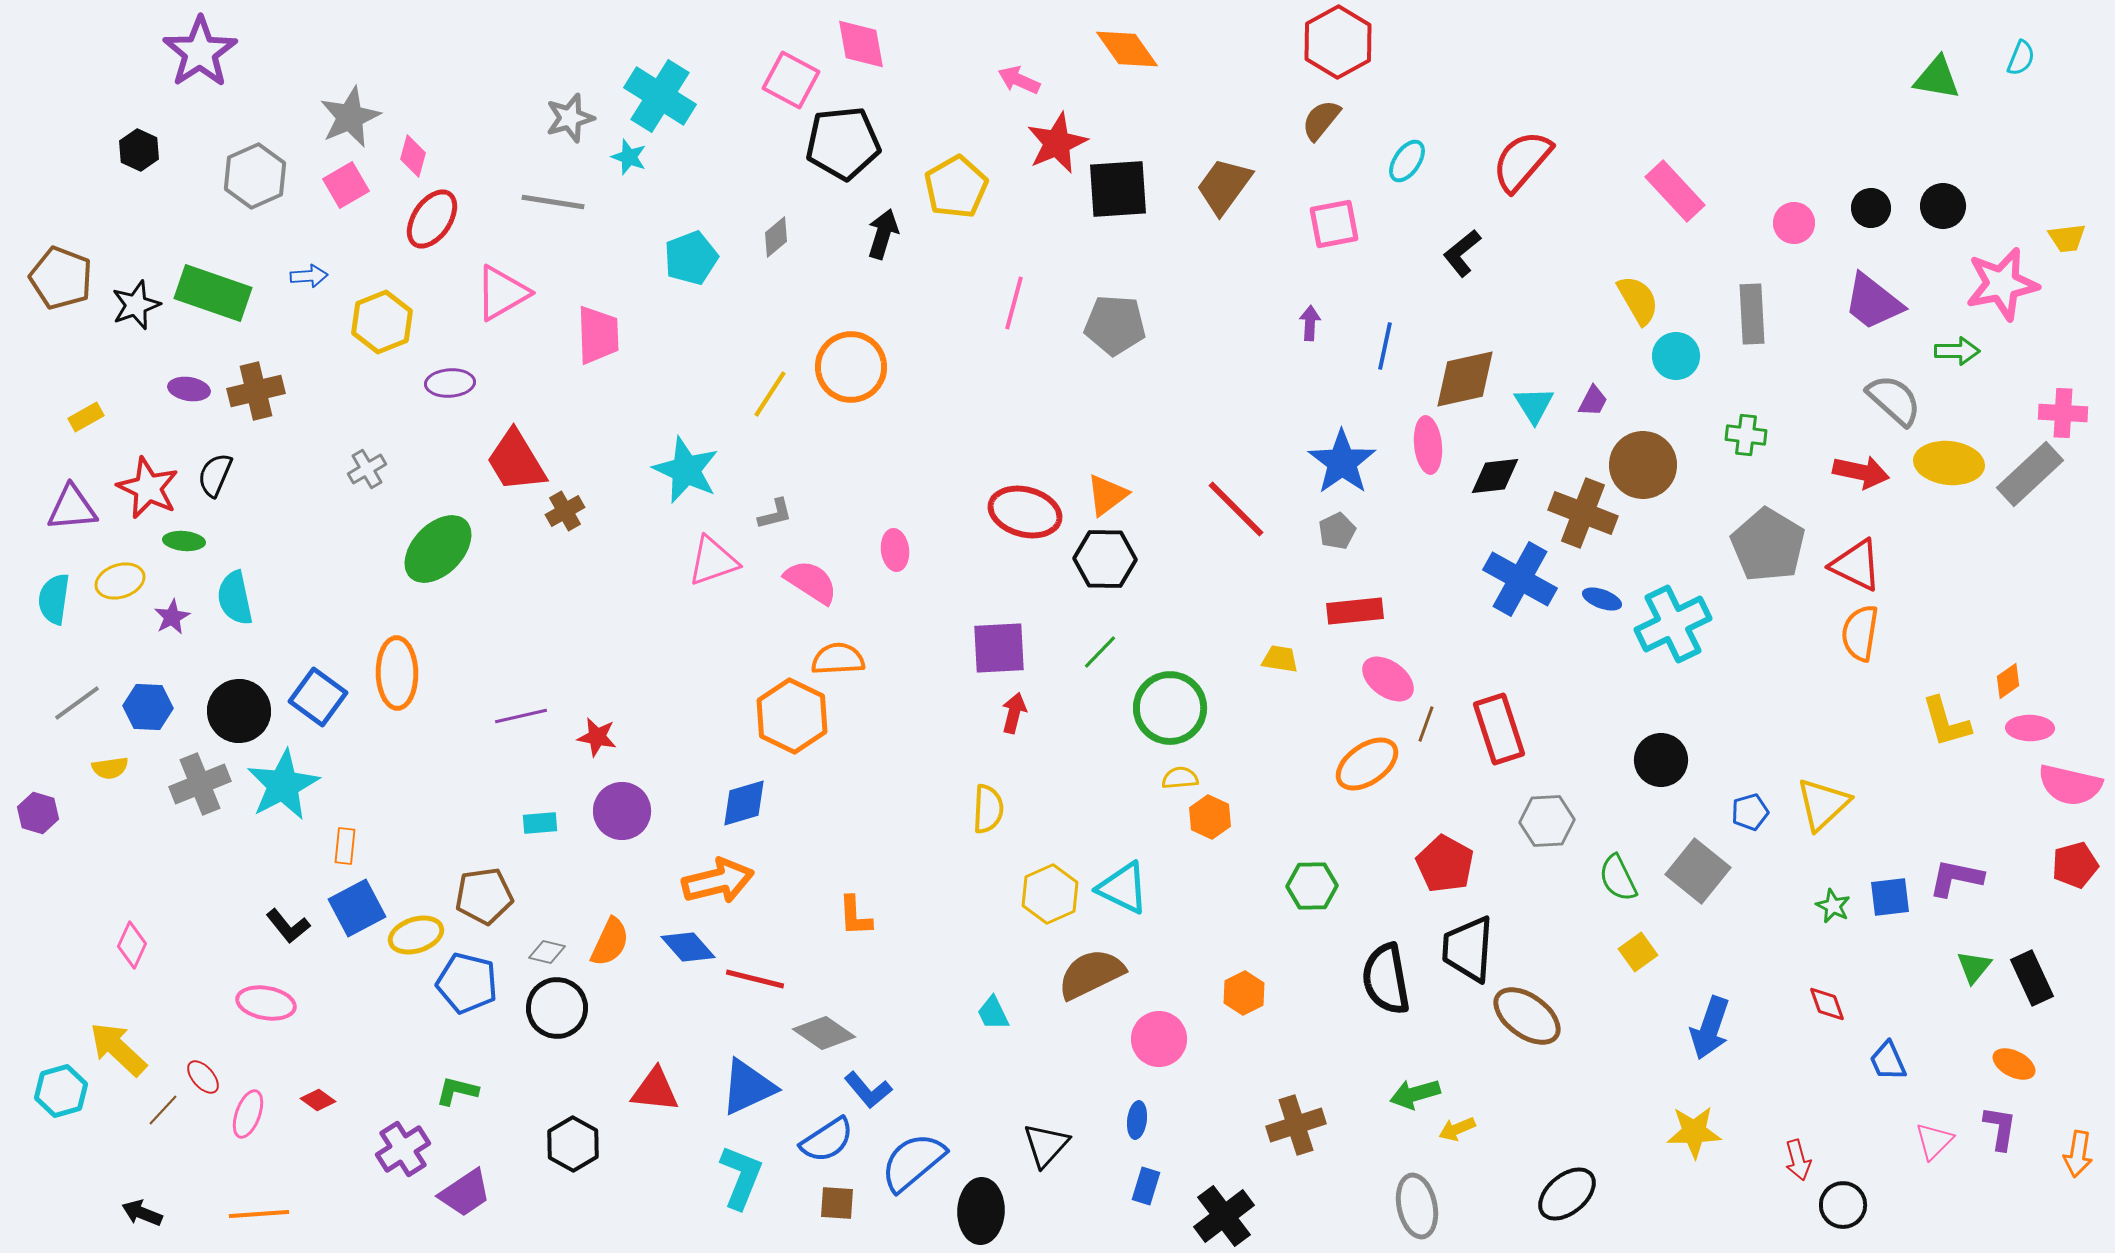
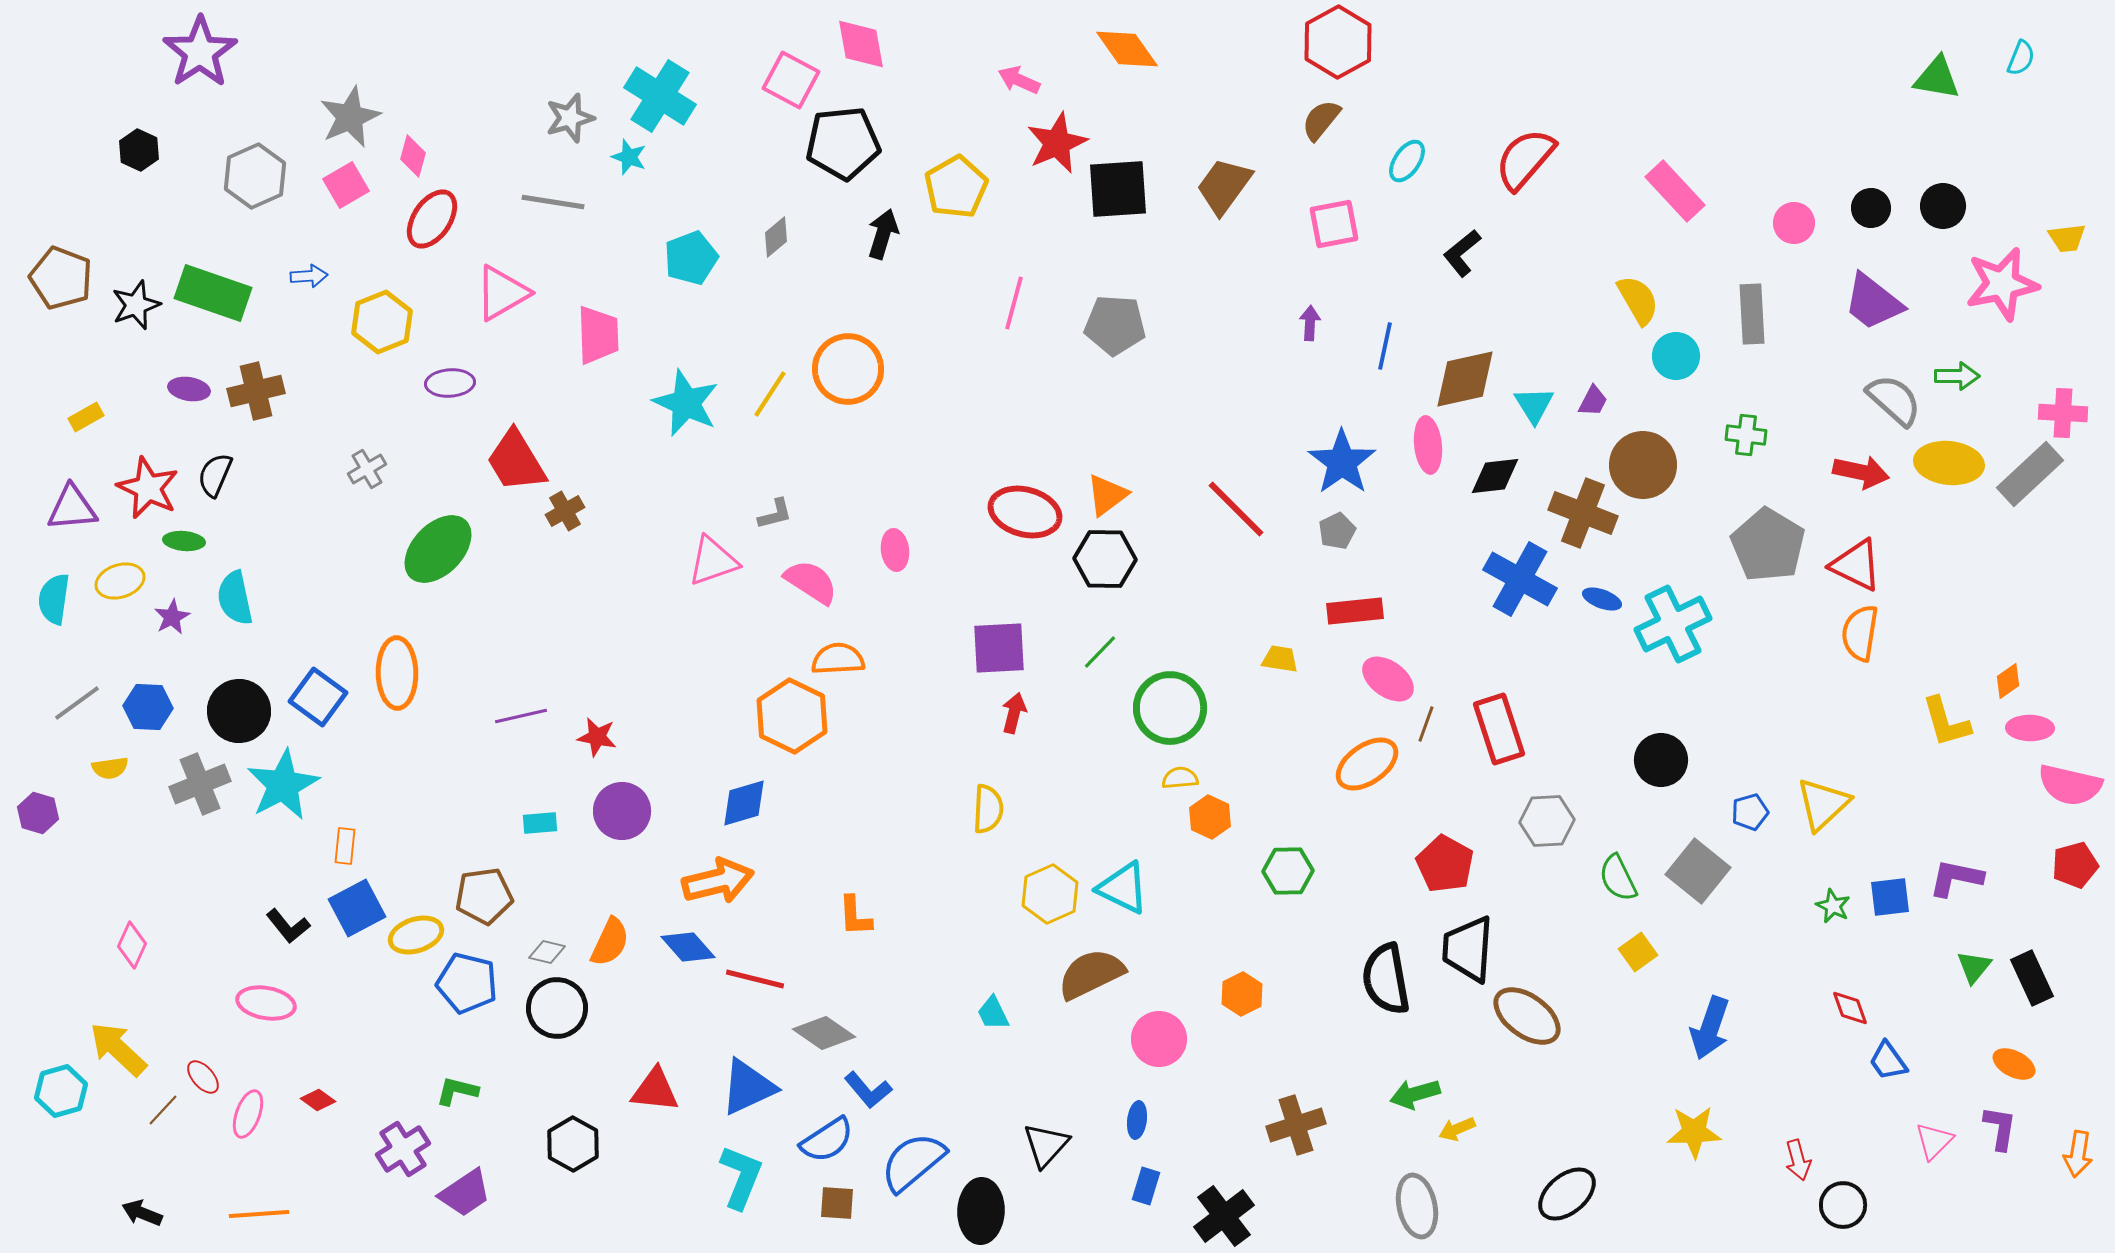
red semicircle at (1522, 161): moved 3 px right, 2 px up
green arrow at (1957, 351): moved 25 px down
orange circle at (851, 367): moved 3 px left, 2 px down
cyan star at (686, 470): moved 67 px up
green hexagon at (1312, 886): moved 24 px left, 15 px up
orange hexagon at (1244, 993): moved 2 px left, 1 px down
red diamond at (1827, 1004): moved 23 px right, 4 px down
blue trapezoid at (1888, 1061): rotated 12 degrees counterclockwise
